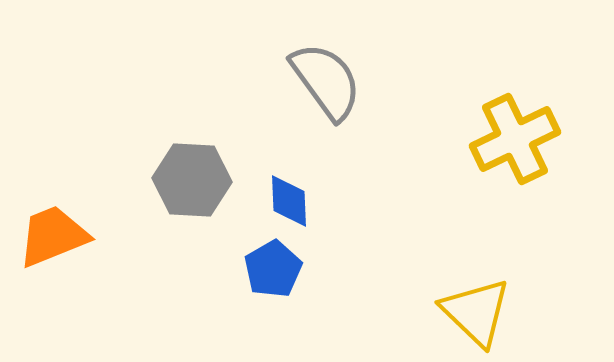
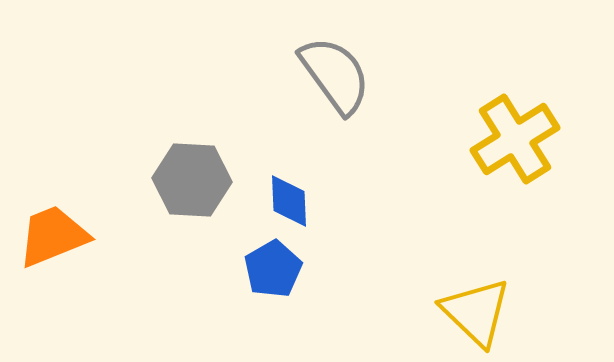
gray semicircle: moved 9 px right, 6 px up
yellow cross: rotated 6 degrees counterclockwise
